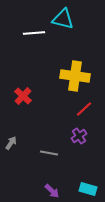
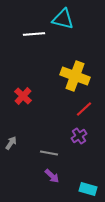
white line: moved 1 px down
yellow cross: rotated 12 degrees clockwise
purple arrow: moved 15 px up
